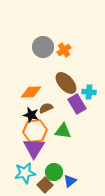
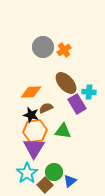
cyan star: moved 2 px right; rotated 25 degrees counterclockwise
